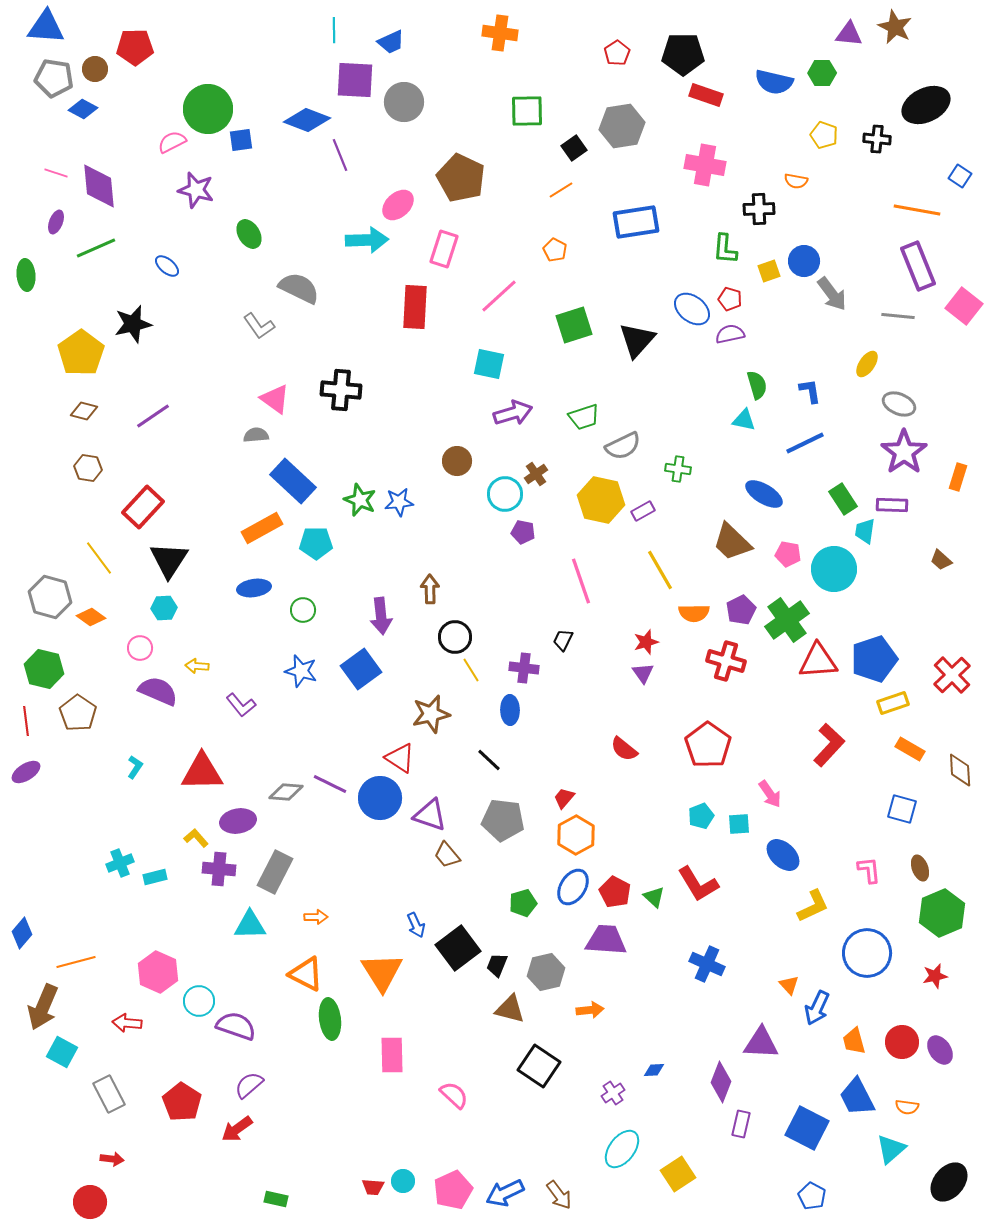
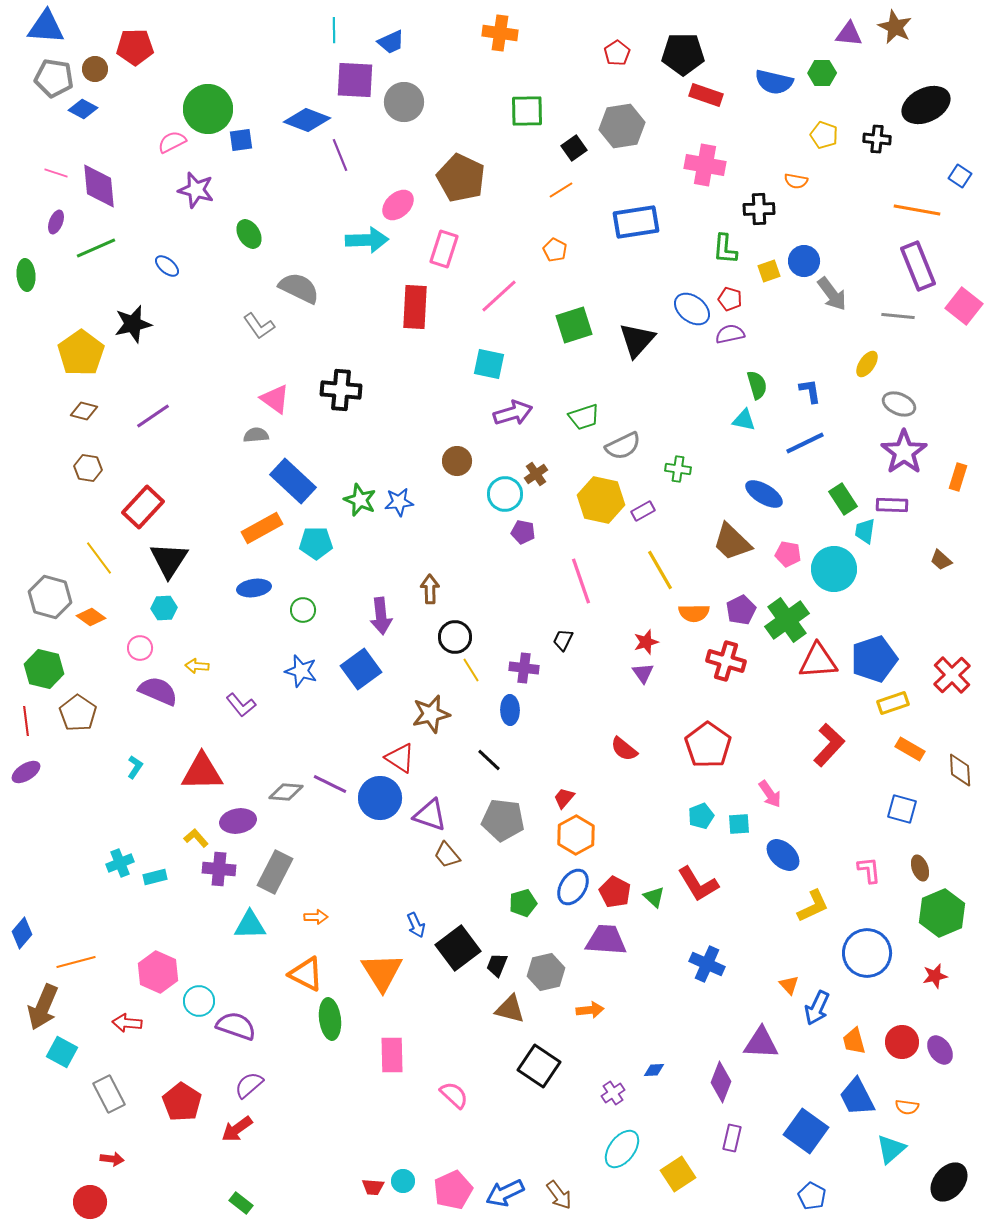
purple rectangle at (741, 1124): moved 9 px left, 14 px down
blue square at (807, 1128): moved 1 px left, 3 px down; rotated 9 degrees clockwise
green rectangle at (276, 1199): moved 35 px left, 4 px down; rotated 25 degrees clockwise
